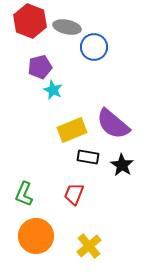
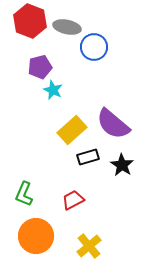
yellow rectangle: rotated 20 degrees counterclockwise
black rectangle: rotated 25 degrees counterclockwise
red trapezoid: moved 1 px left, 6 px down; rotated 40 degrees clockwise
